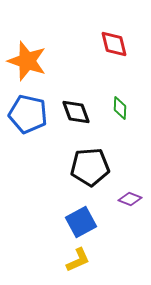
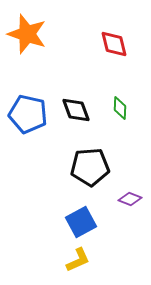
orange star: moved 27 px up
black diamond: moved 2 px up
